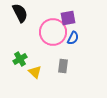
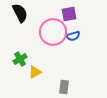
purple square: moved 1 px right, 4 px up
blue semicircle: moved 2 px up; rotated 48 degrees clockwise
gray rectangle: moved 1 px right, 21 px down
yellow triangle: rotated 48 degrees clockwise
